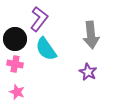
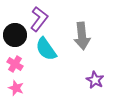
gray arrow: moved 9 px left, 1 px down
black circle: moved 4 px up
pink cross: rotated 21 degrees clockwise
purple star: moved 7 px right, 8 px down
pink star: moved 1 px left, 4 px up
